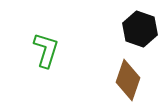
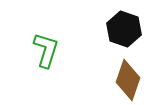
black hexagon: moved 16 px left
